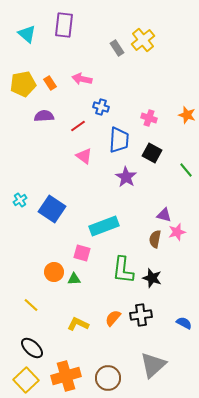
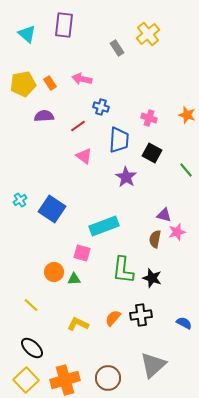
yellow cross: moved 5 px right, 6 px up
orange cross: moved 1 px left, 4 px down
